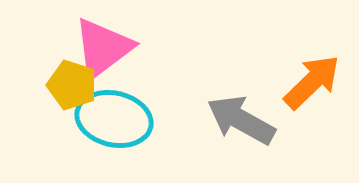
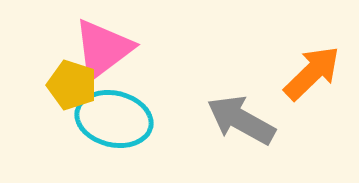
pink triangle: moved 1 px down
orange arrow: moved 9 px up
